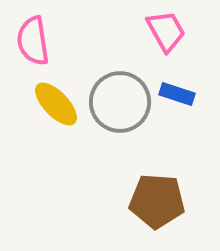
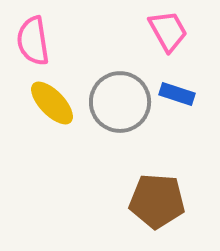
pink trapezoid: moved 2 px right
yellow ellipse: moved 4 px left, 1 px up
